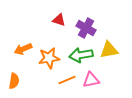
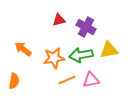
red triangle: rotated 32 degrees counterclockwise
purple cross: moved 1 px up
orange arrow: rotated 60 degrees clockwise
orange star: moved 5 px right
